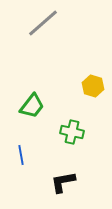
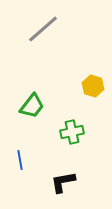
gray line: moved 6 px down
green cross: rotated 25 degrees counterclockwise
blue line: moved 1 px left, 5 px down
